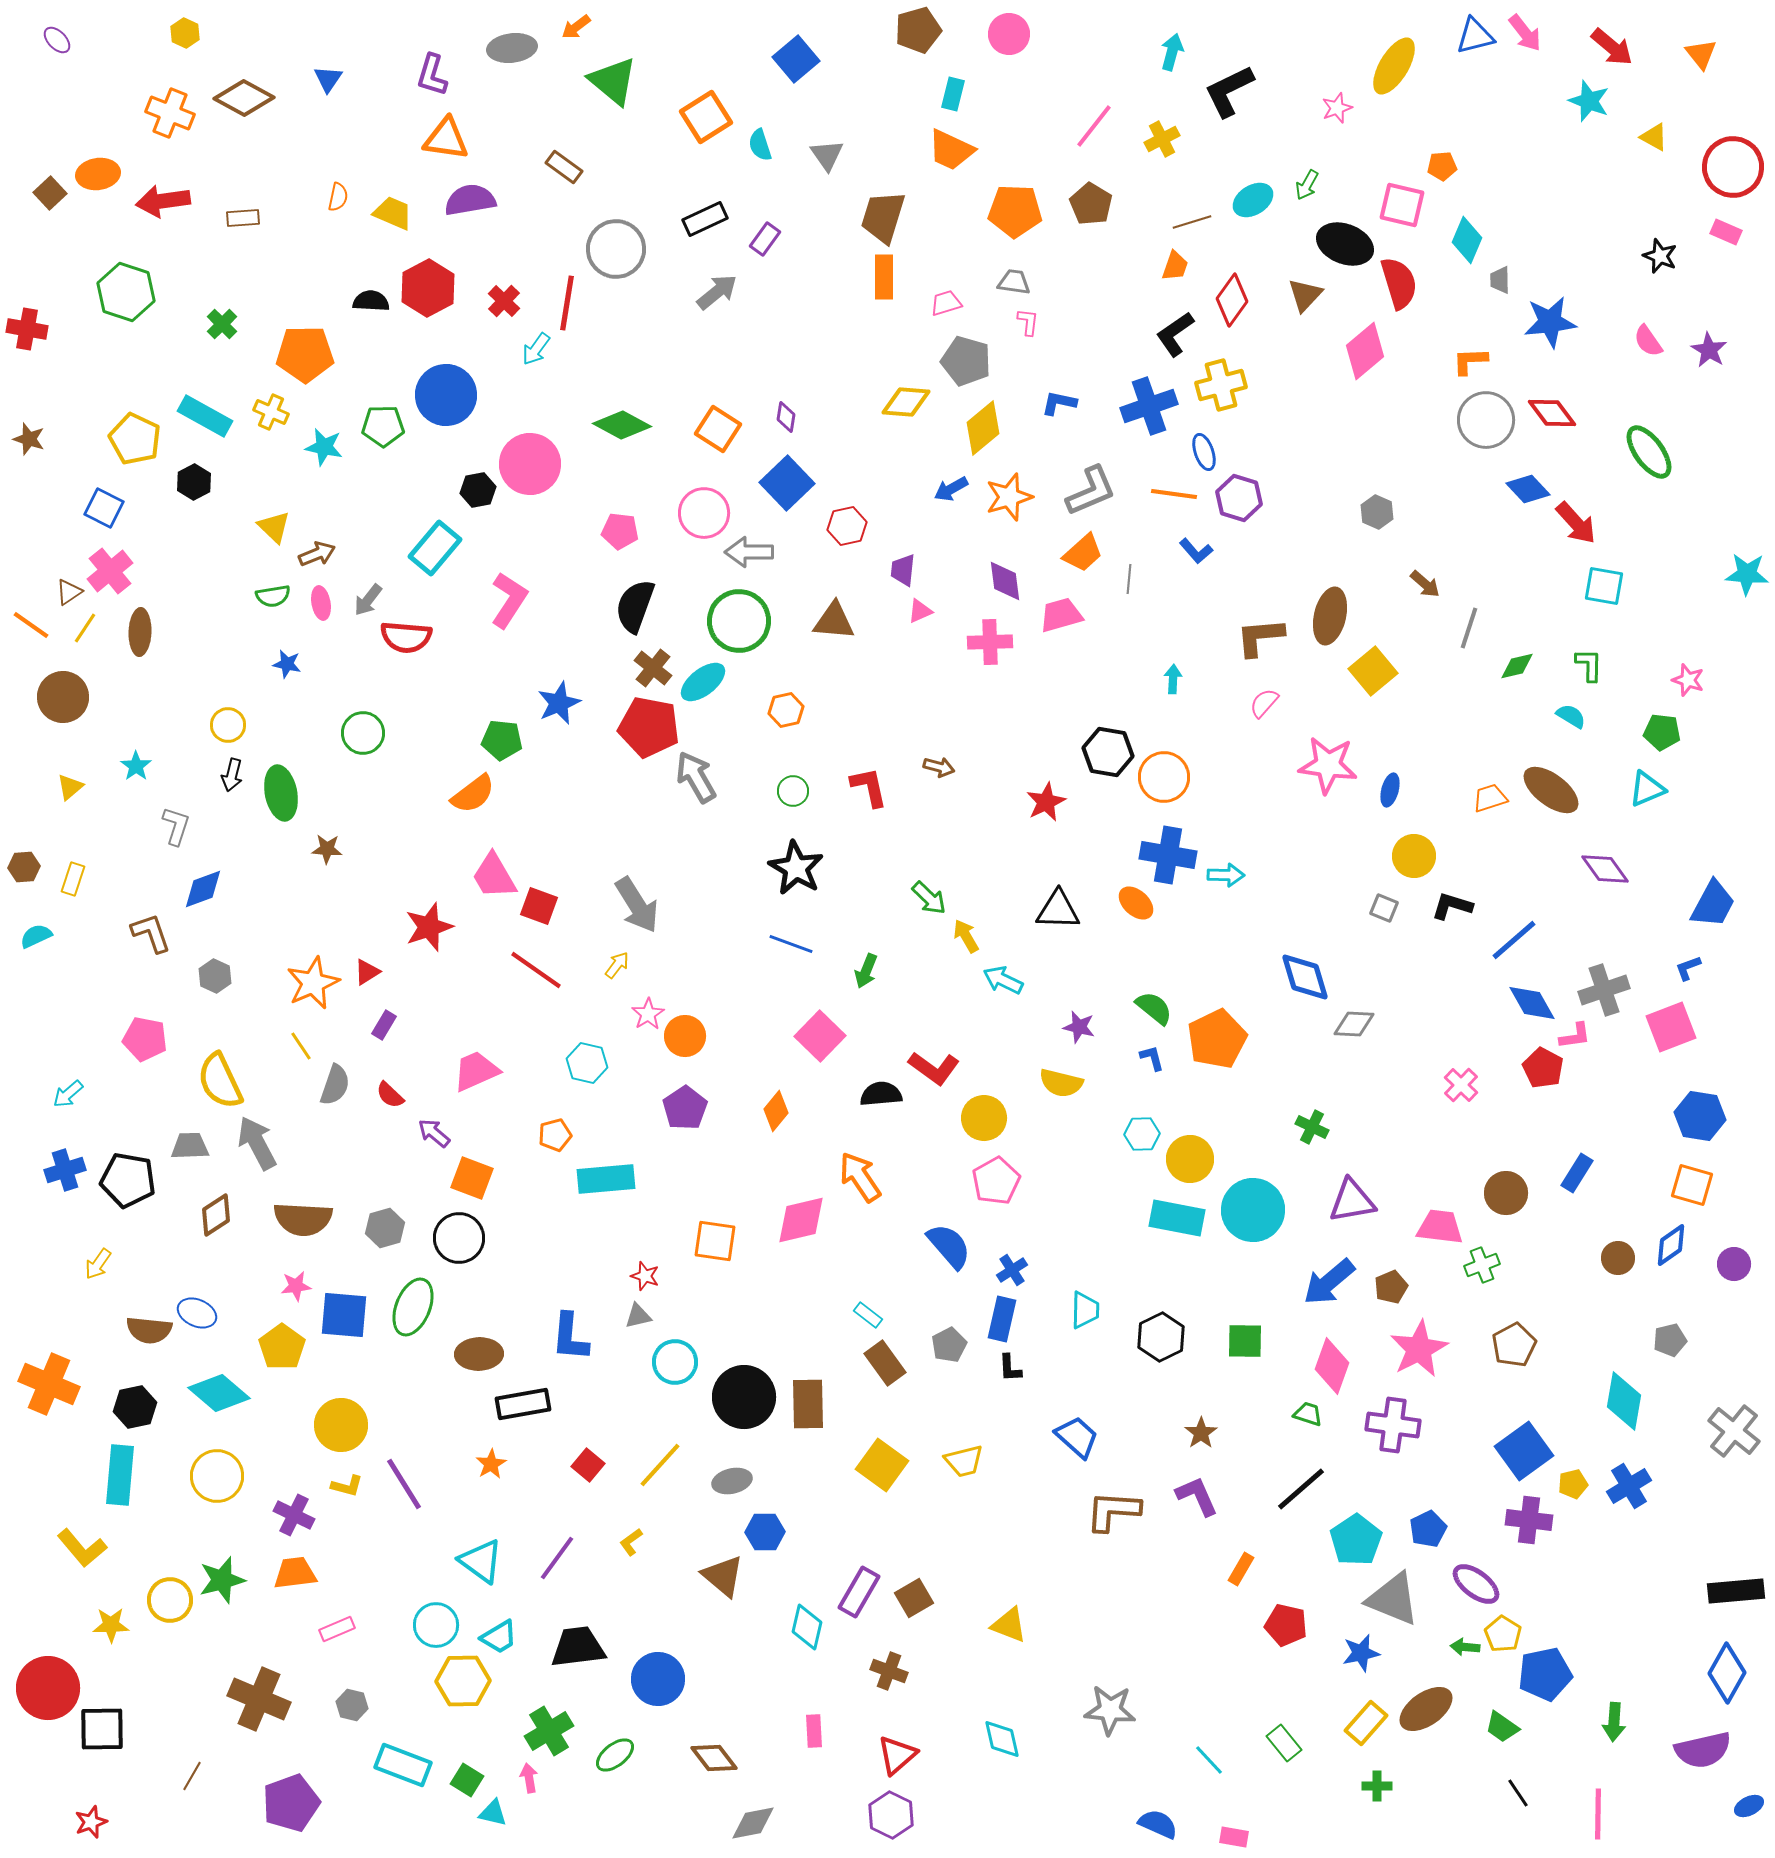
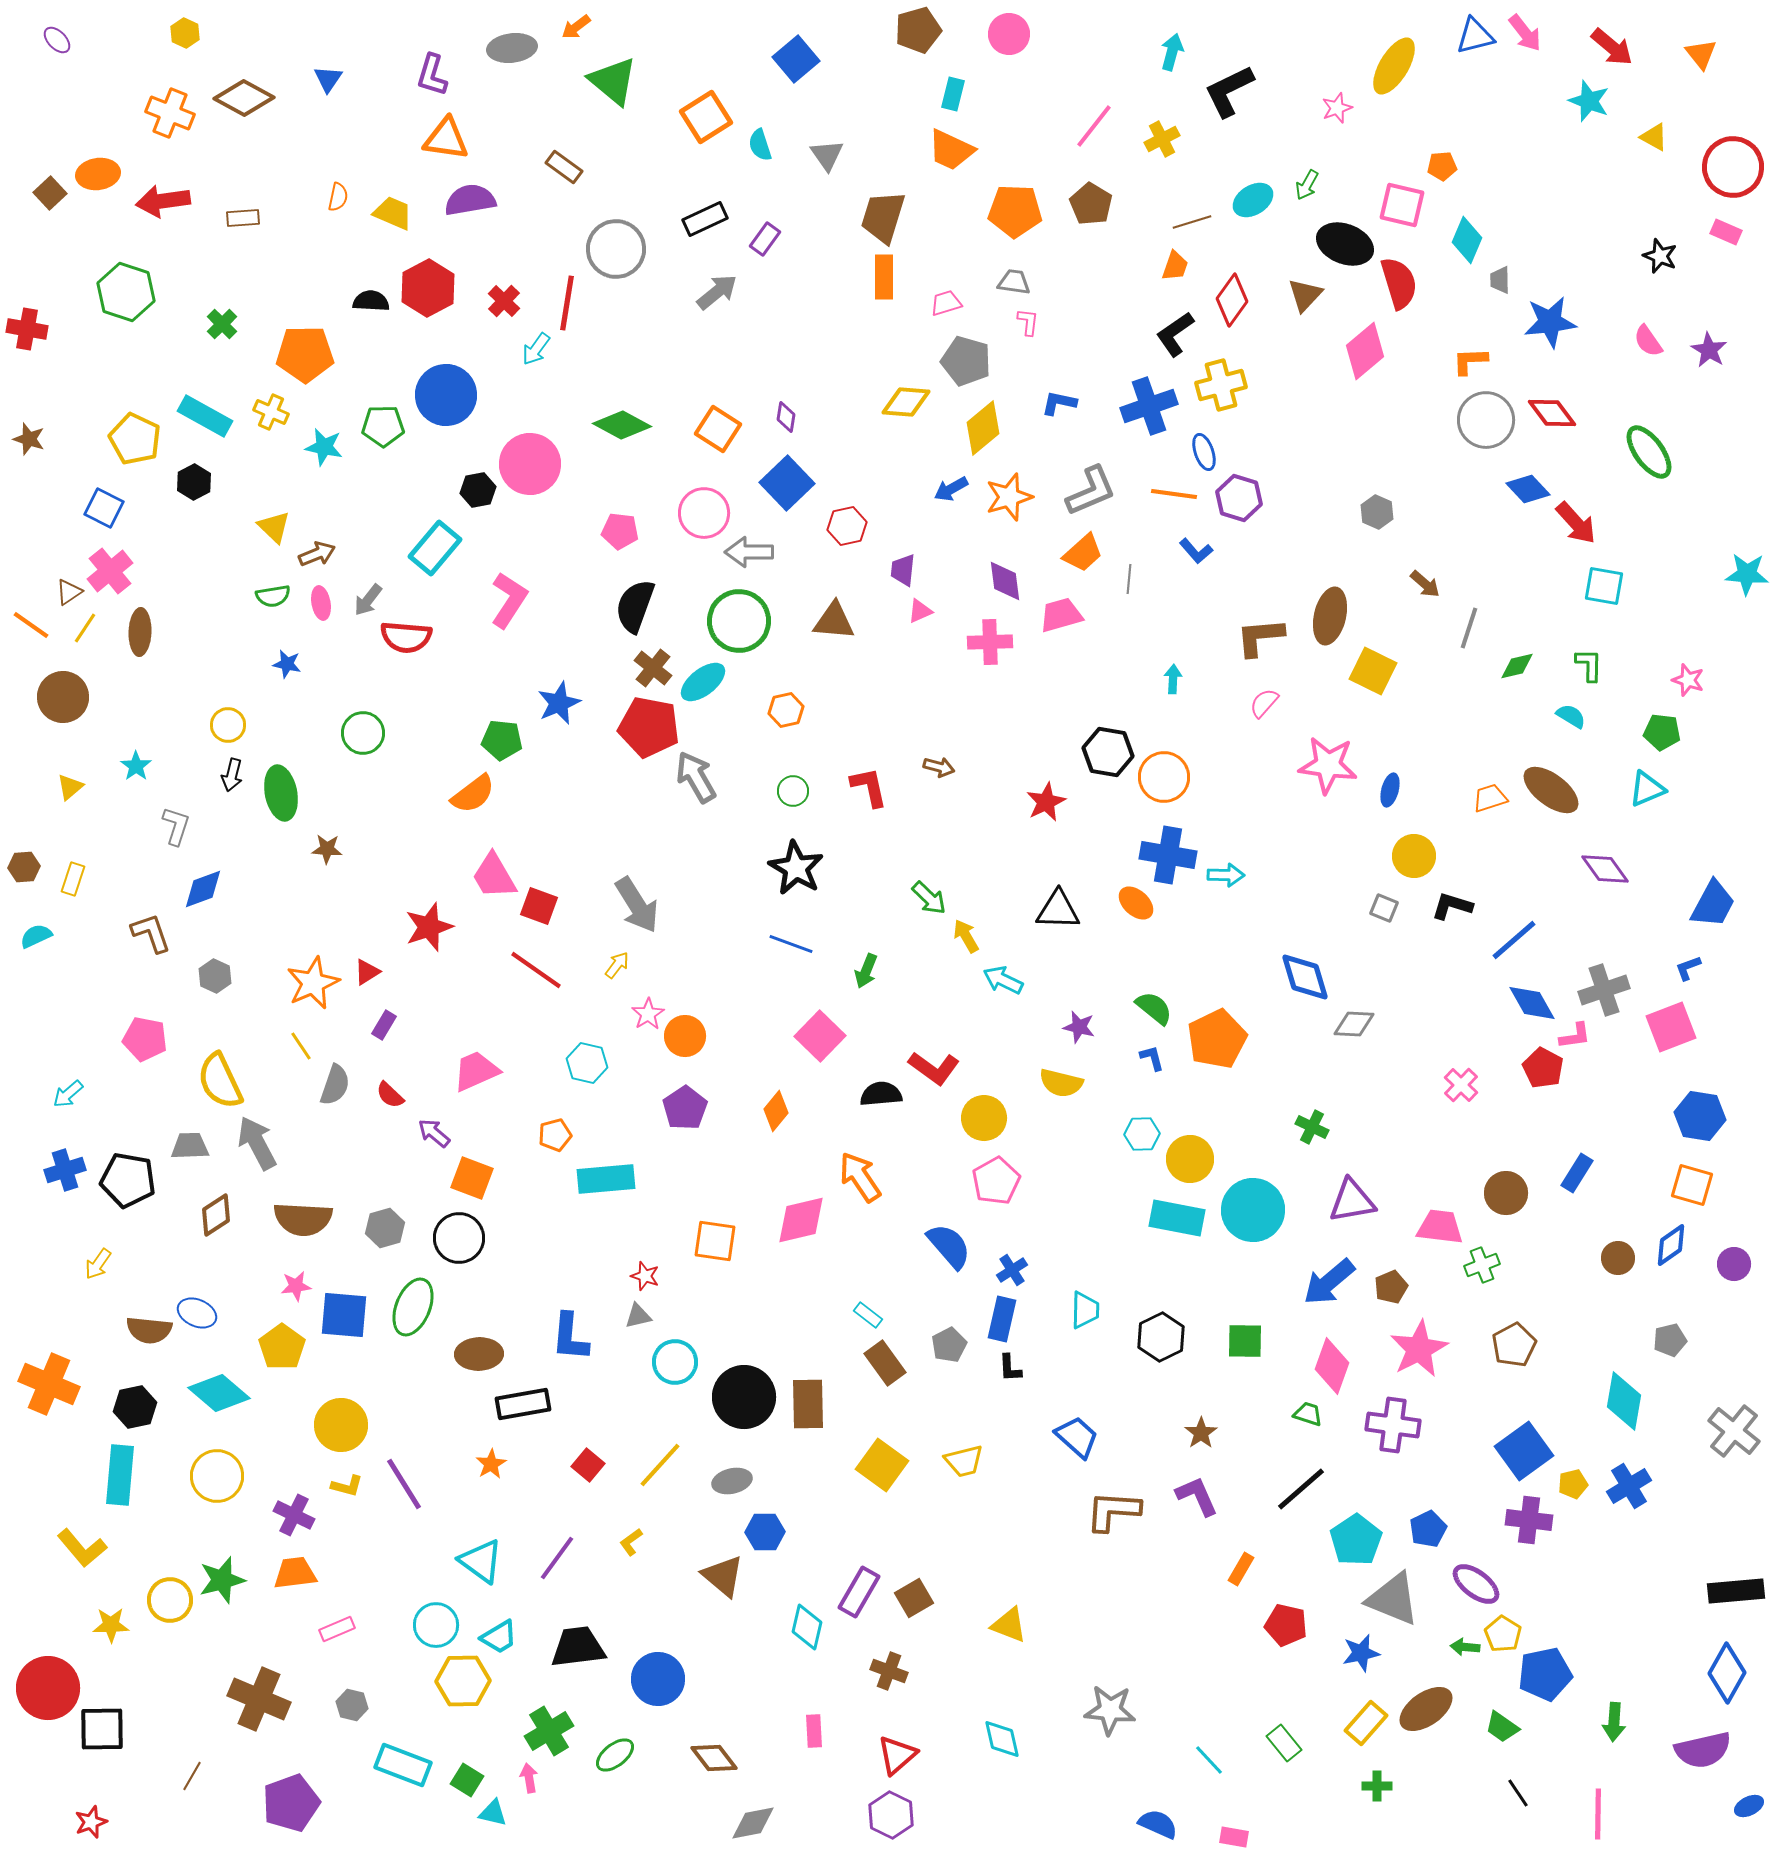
yellow square at (1373, 671): rotated 24 degrees counterclockwise
